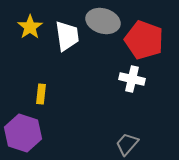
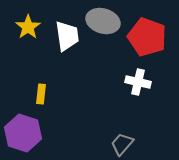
yellow star: moved 2 px left
red pentagon: moved 3 px right, 3 px up
white cross: moved 6 px right, 3 px down
gray trapezoid: moved 5 px left
